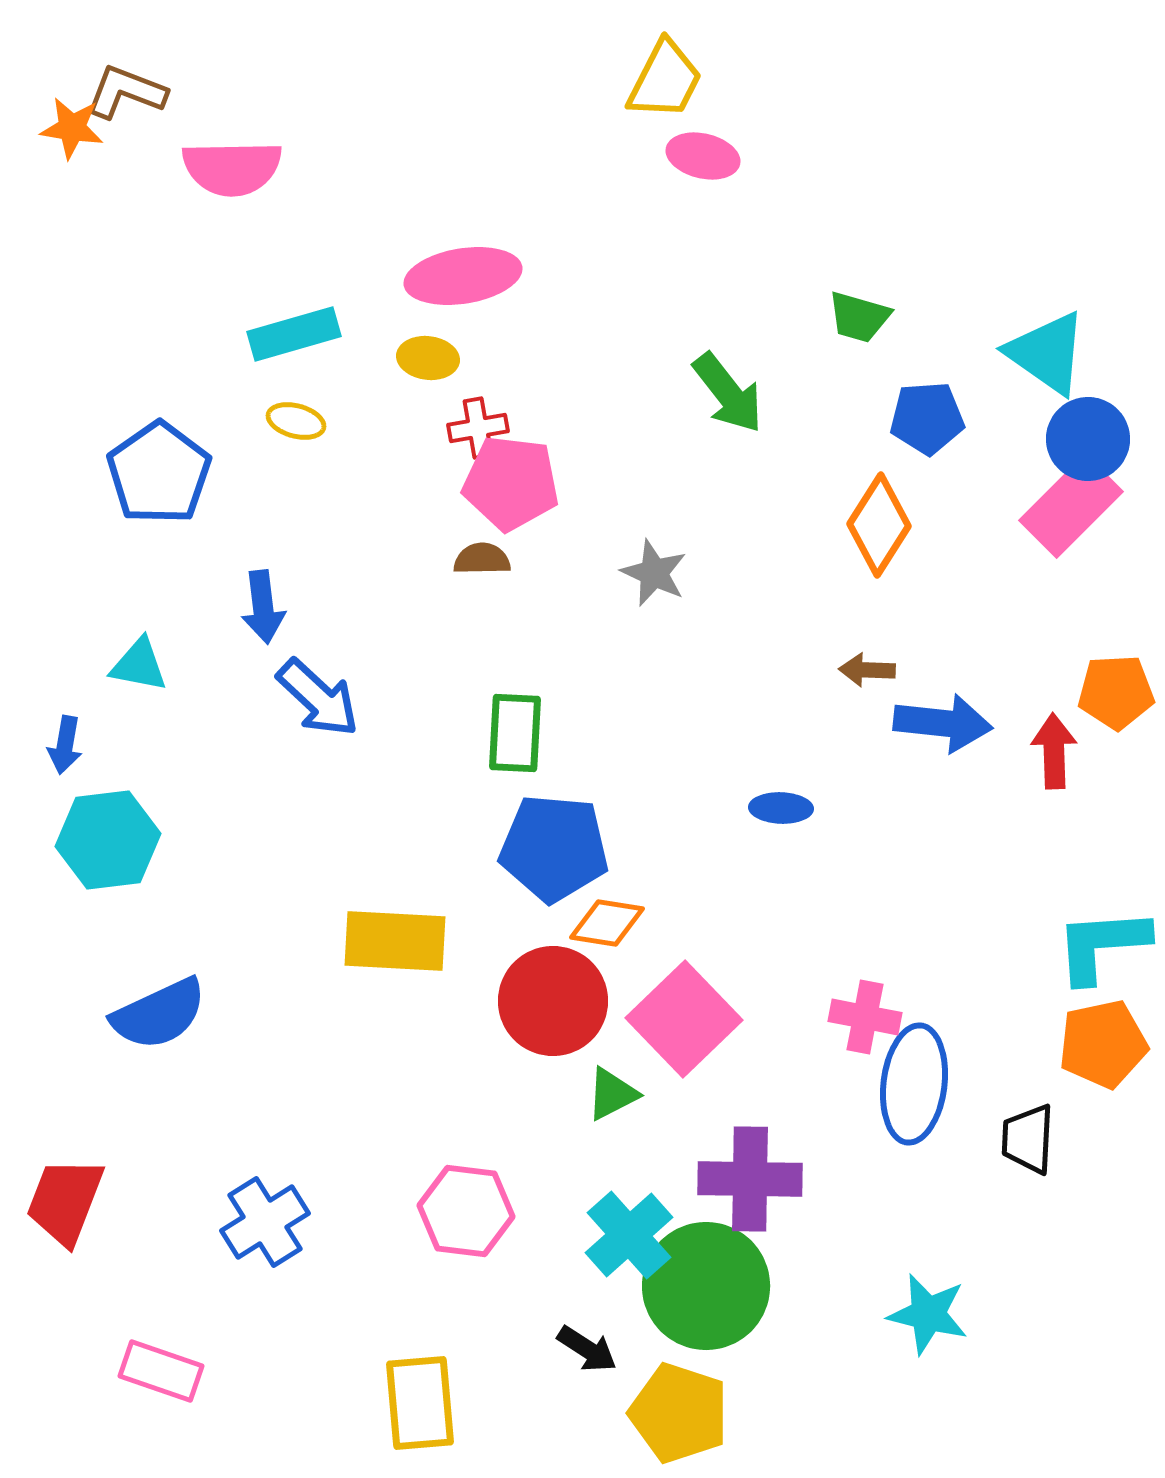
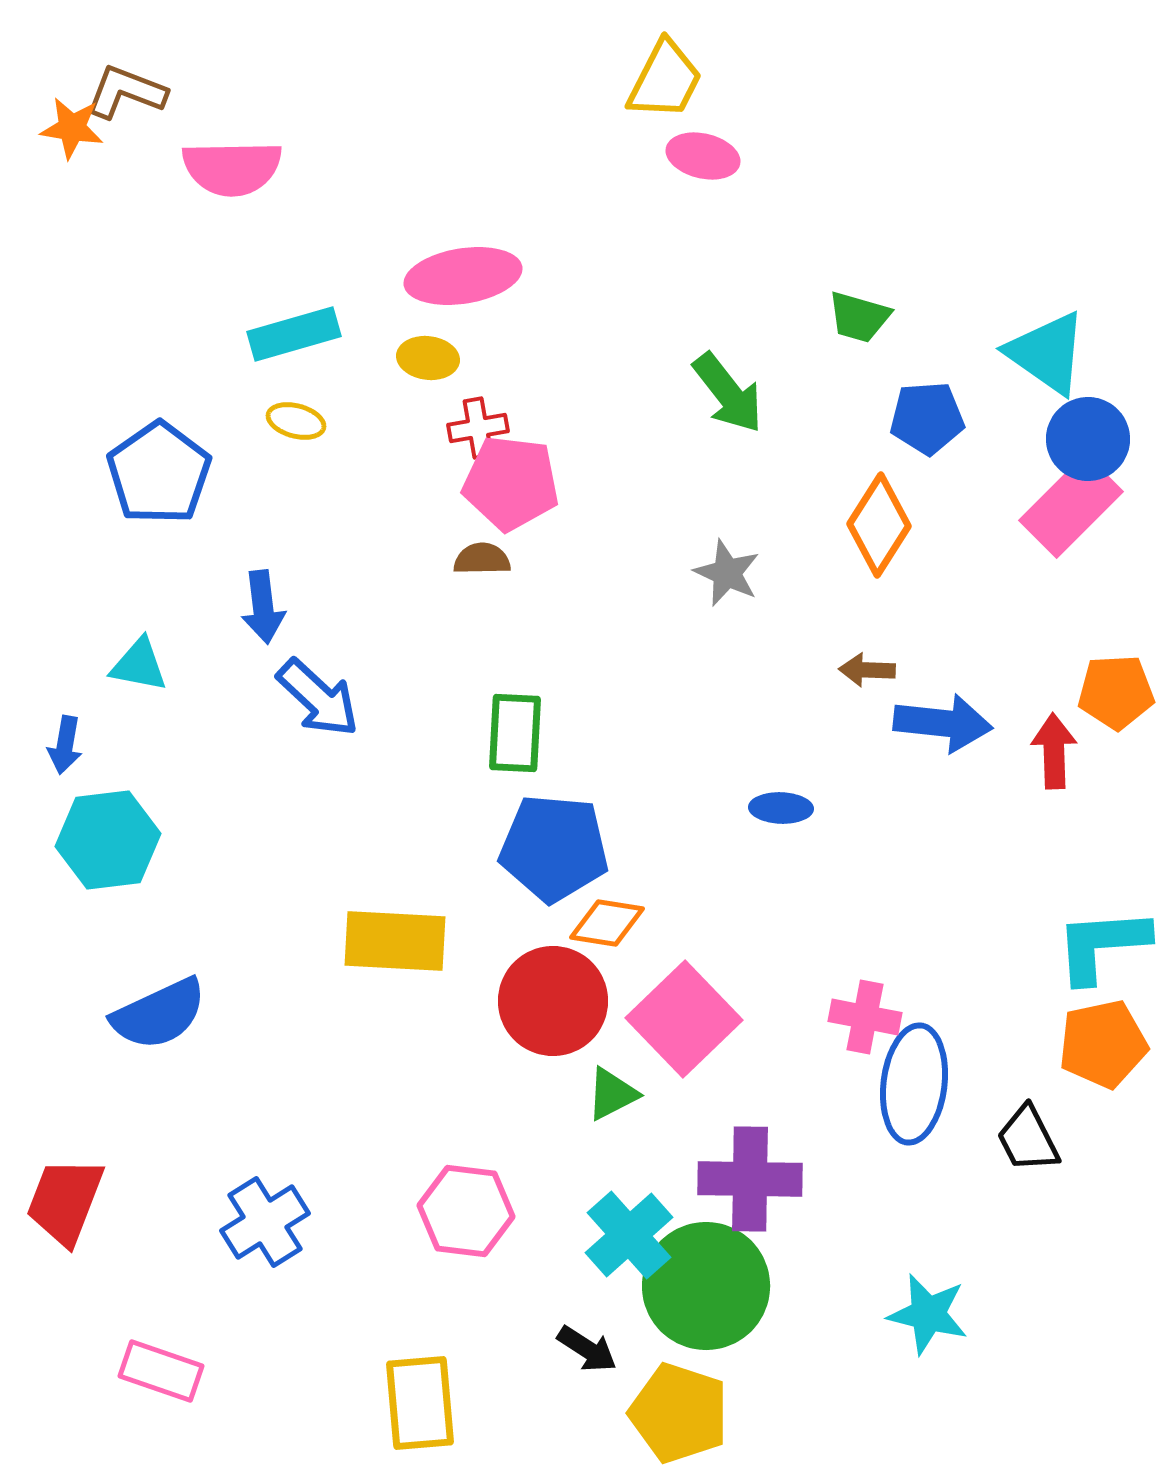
gray star at (654, 573): moved 73 px right
black trapezoid at (1028, 1139): rotated 30 degrees counterclockwise
